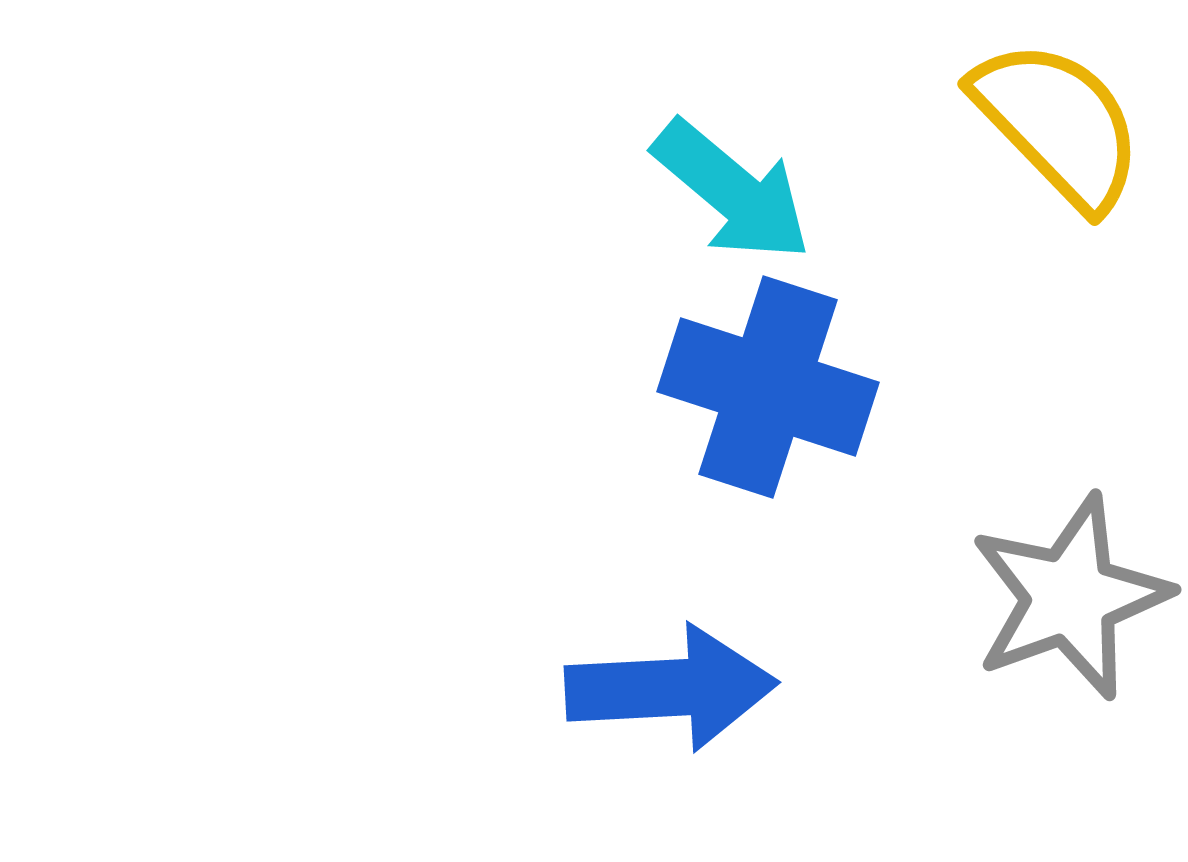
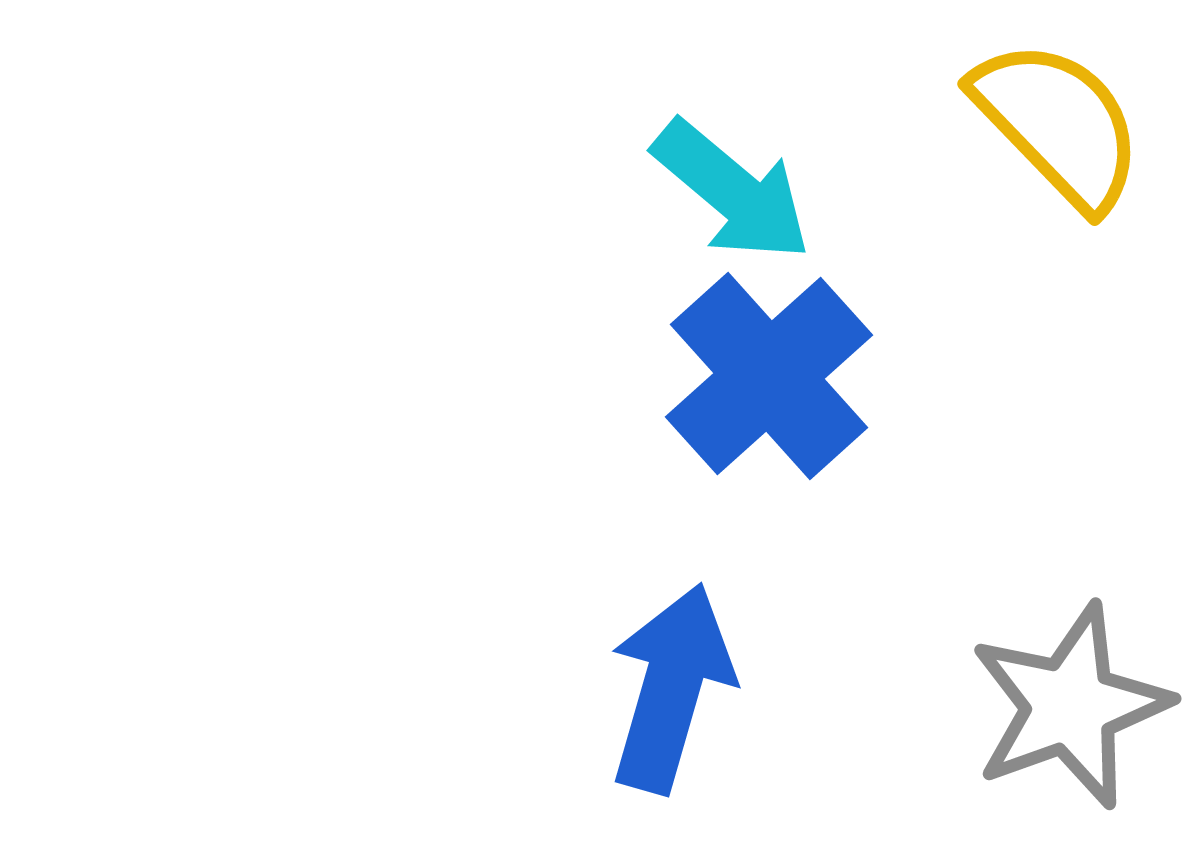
blue cross: moved 1 px right, 11 px up; rotated 30 degrees clockwise
gray star: moved 109 px down
blue arrow: rotated 71 degrees counterclockwise
